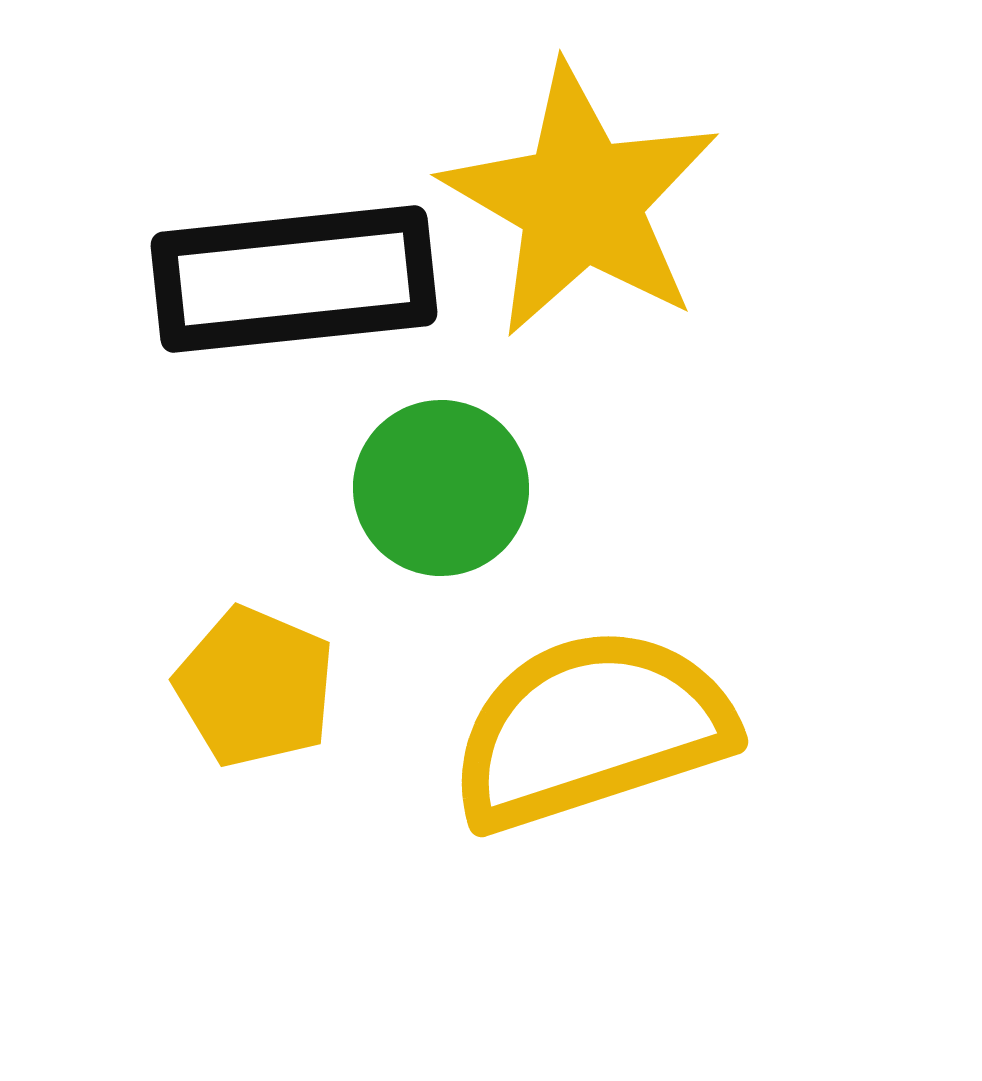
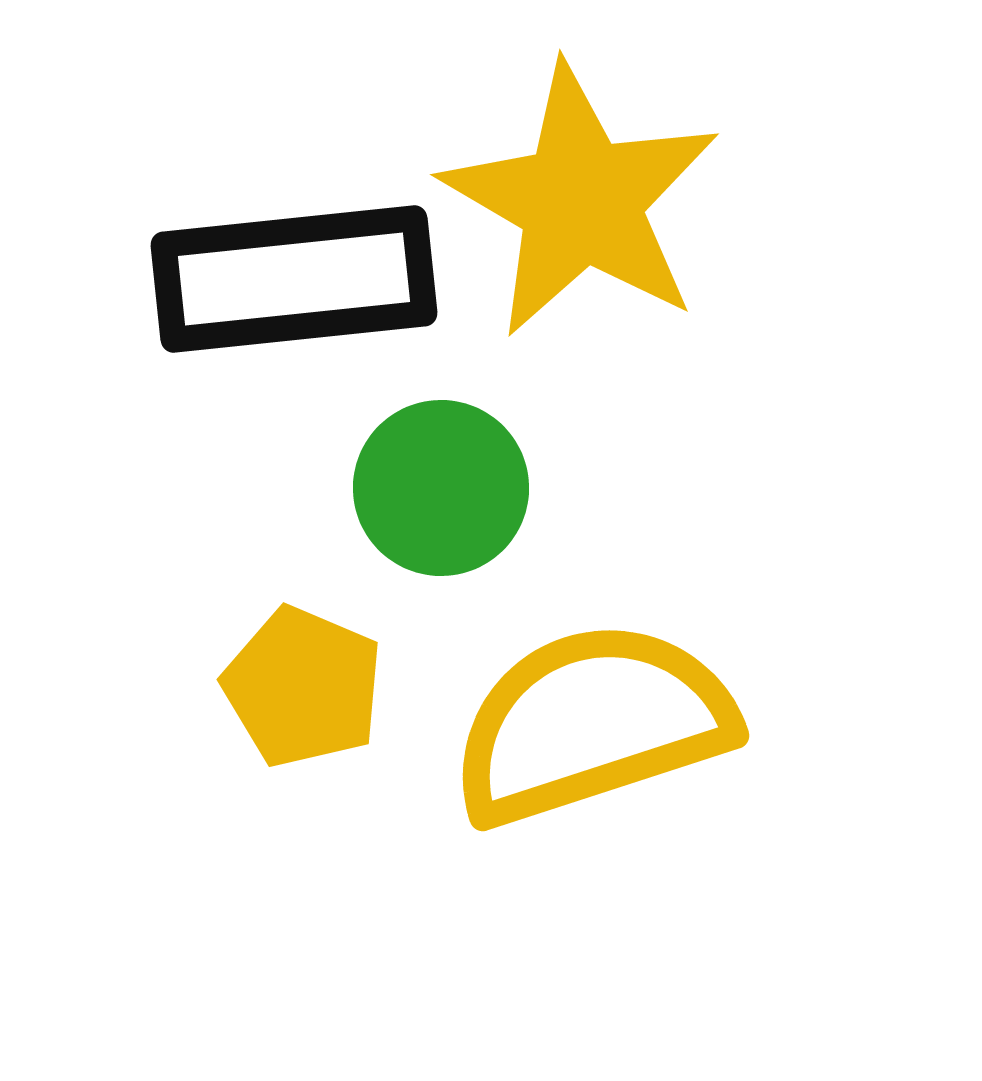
yellow pentagon: moved 48 px right
yellow semicircle: moved 1 px right, 6 px up
